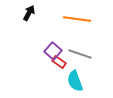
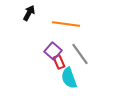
orange line: moved 11 px left, 5 px down
gray line: rotated 35 degrees clockwise
red rectangle: rotated 32 degrees clockwise
cyan semicircle: moved 6 px left, 3 px up
